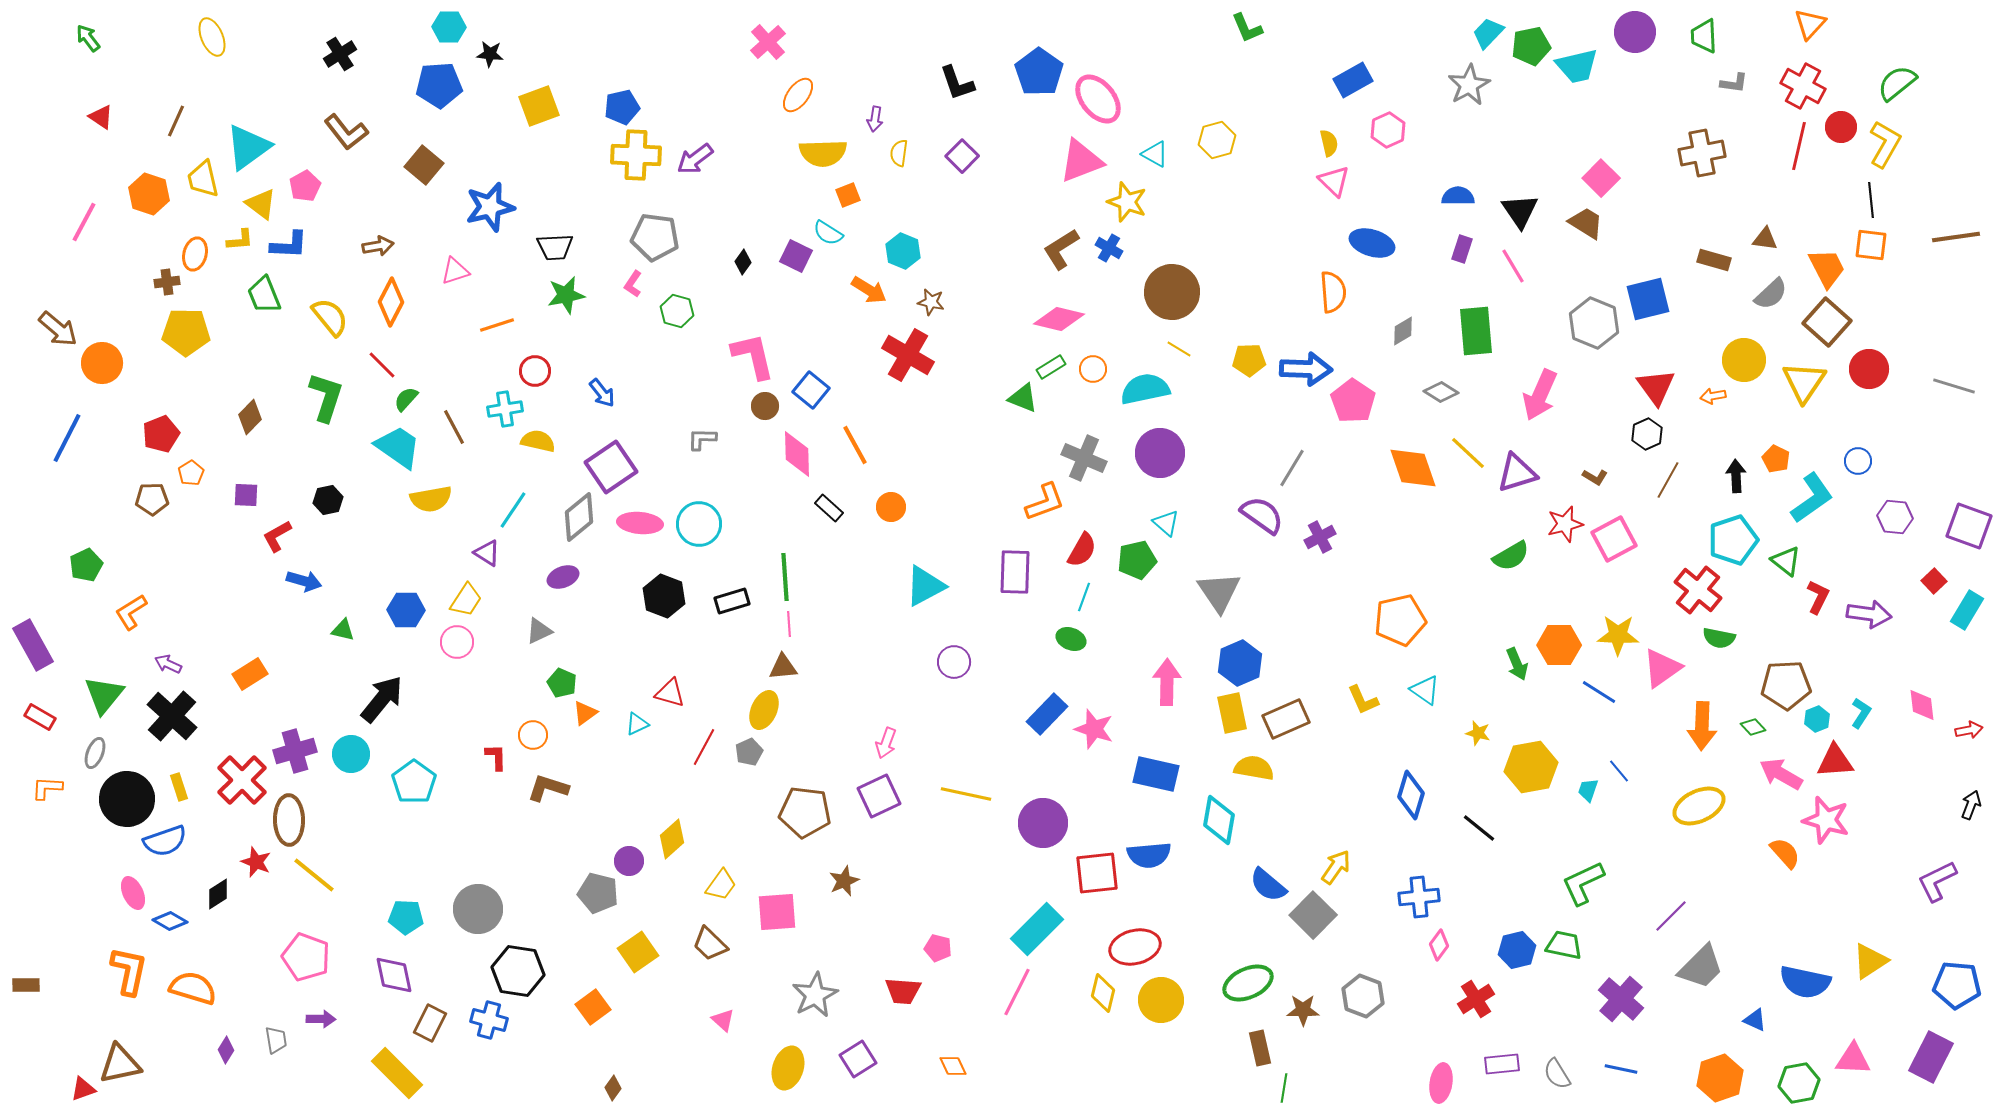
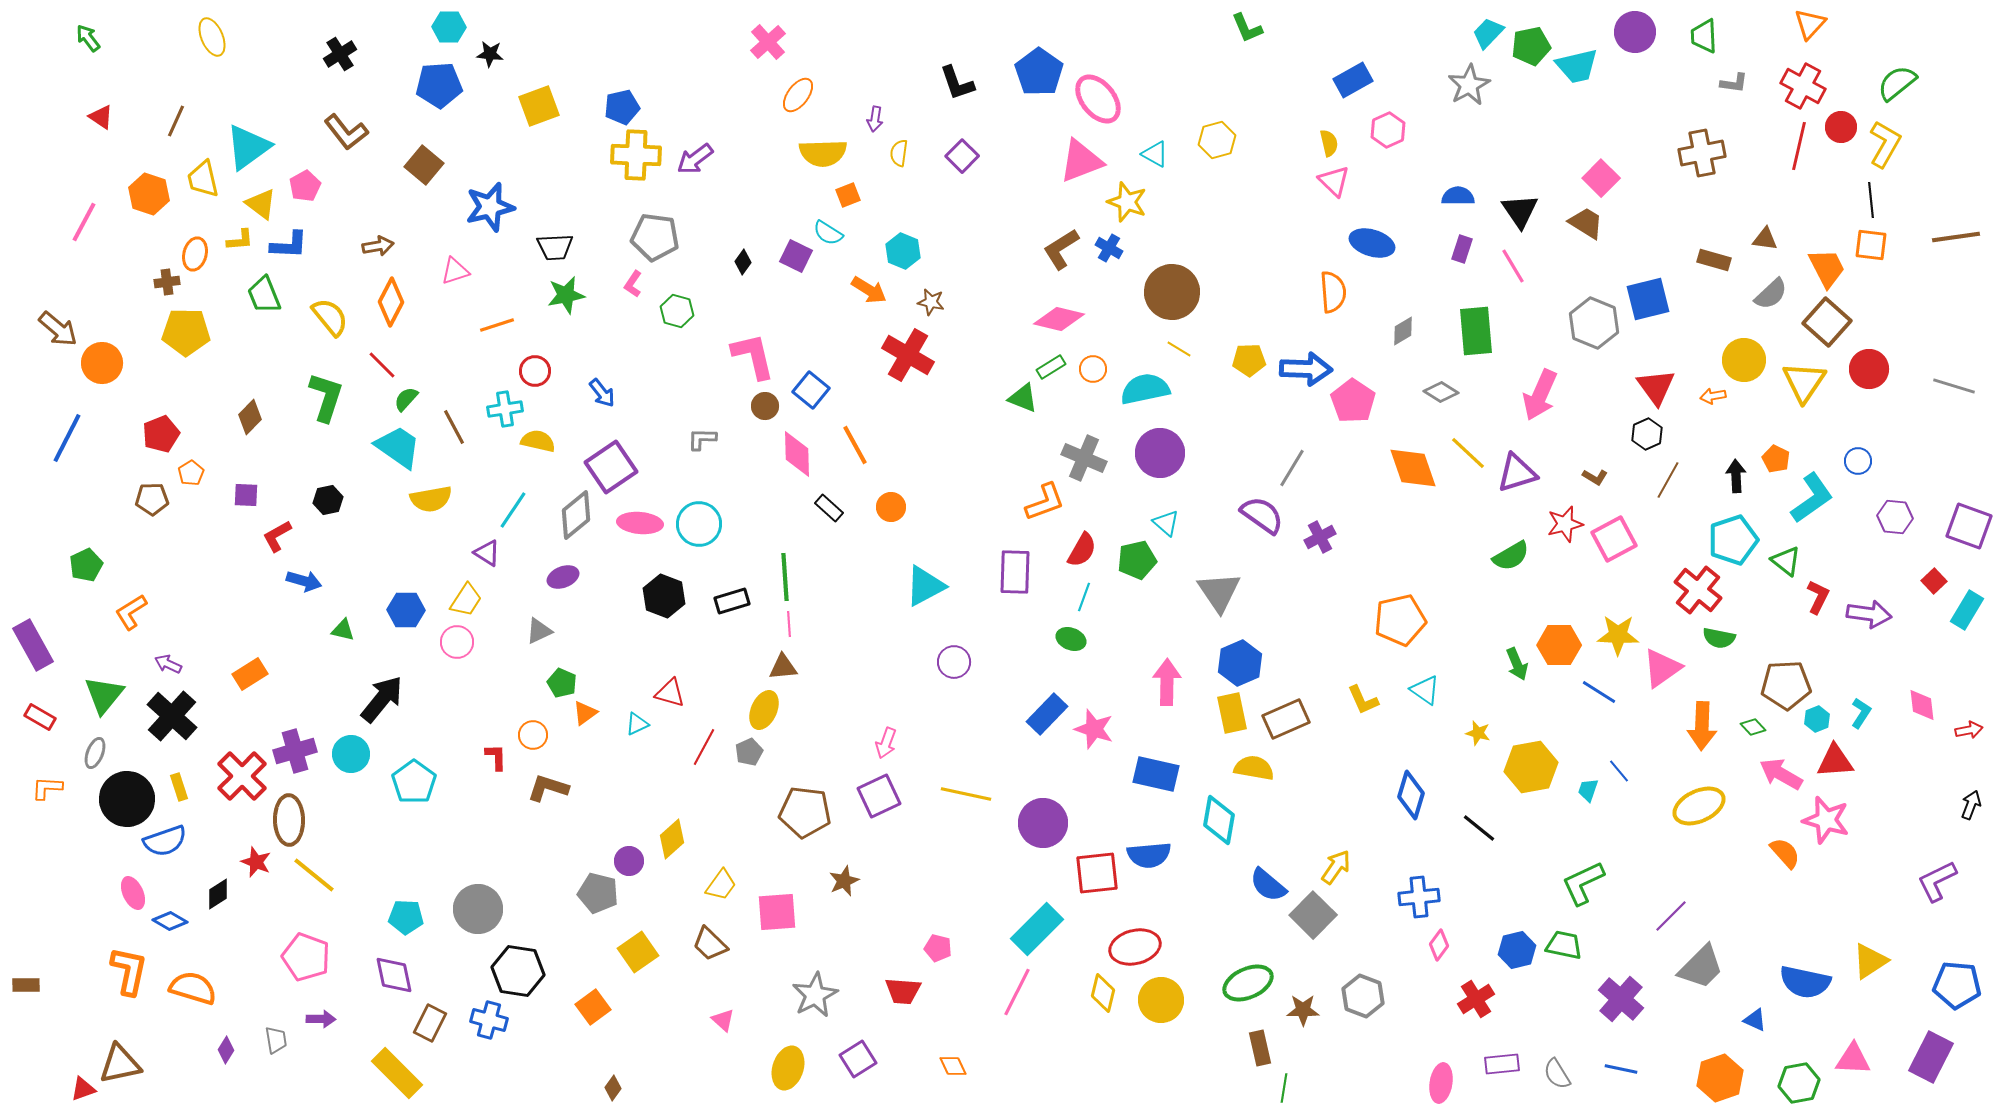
gray diamond at (579, 517): moved 3 px left, 2 px up
red cross at (242, 780): moved 4 px up
